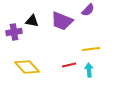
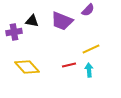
yellow line: rotated 18 degrees counterclockwise
